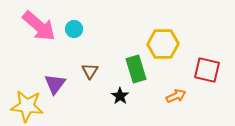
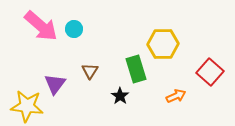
pink arrow: moved 2 px right
red square: moved 3 px right, 2 px down; rotated 28 degrees clockwise
